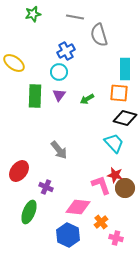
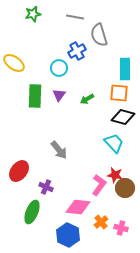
blue cross: moved 11 px right
cyan circle: moved 4 px up
black diamond: moved 2 px left, 1 px up
pink L-shape: moved 2 px left; rotated 55 degrees clockwise
green ellipse: moved 3 px right
pink cross: moved 5 px right, 10 px up
